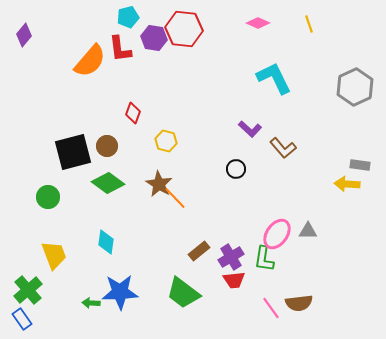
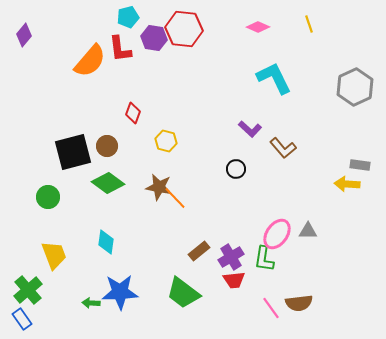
pink diamond: moved 4 px down
brown star: moved 3 px down; rotated 20 degrees counterclockwise
